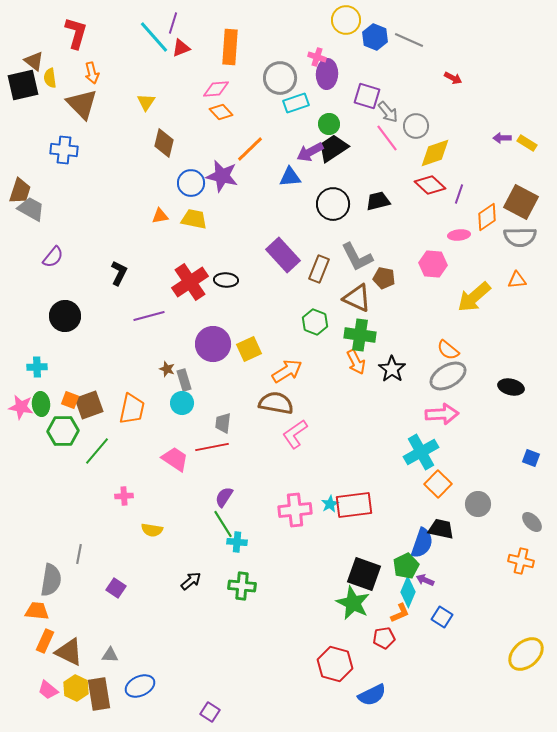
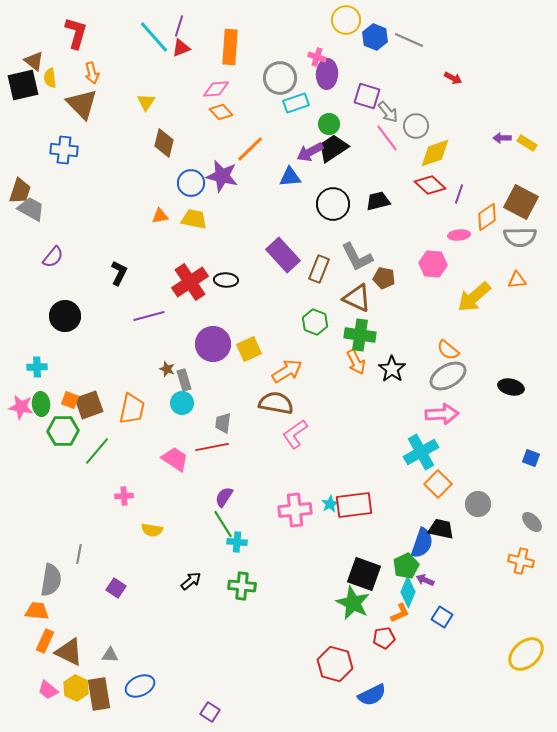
purple line at (173, 23): moved 6 px right, 3 px down
